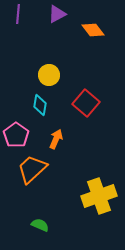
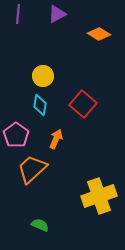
orange diamond: moved 6 px right, 4 px down; rotated 20 degrees counterclockwise
yellow circle: moved 6 px left, 1 px down
red square: moved 3 px left, 1 px down
